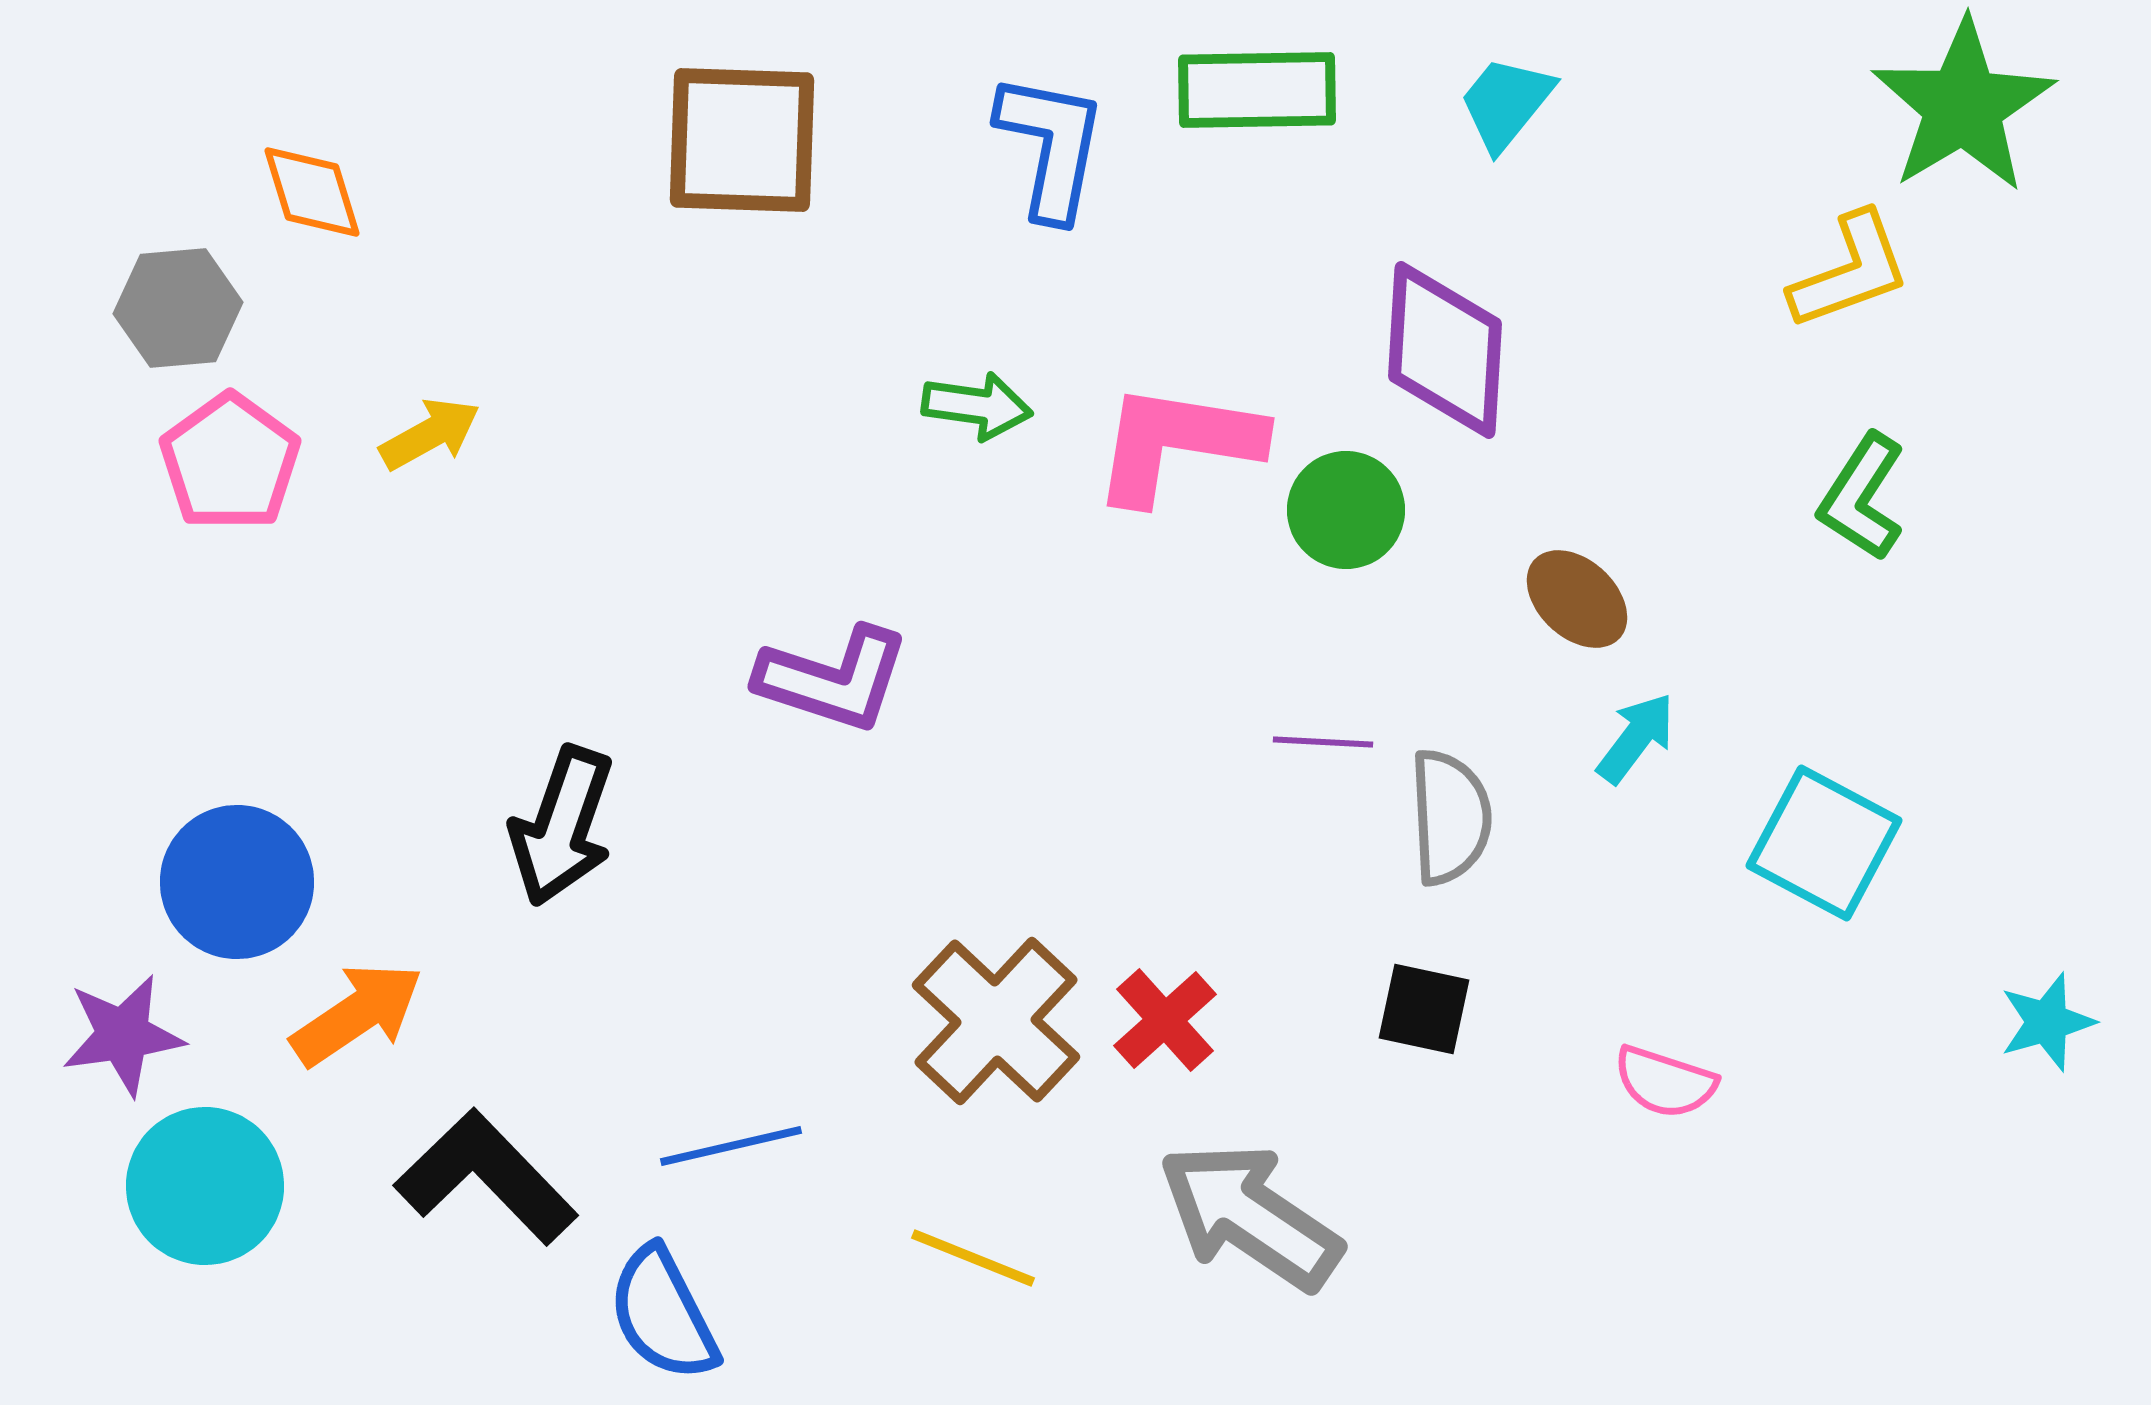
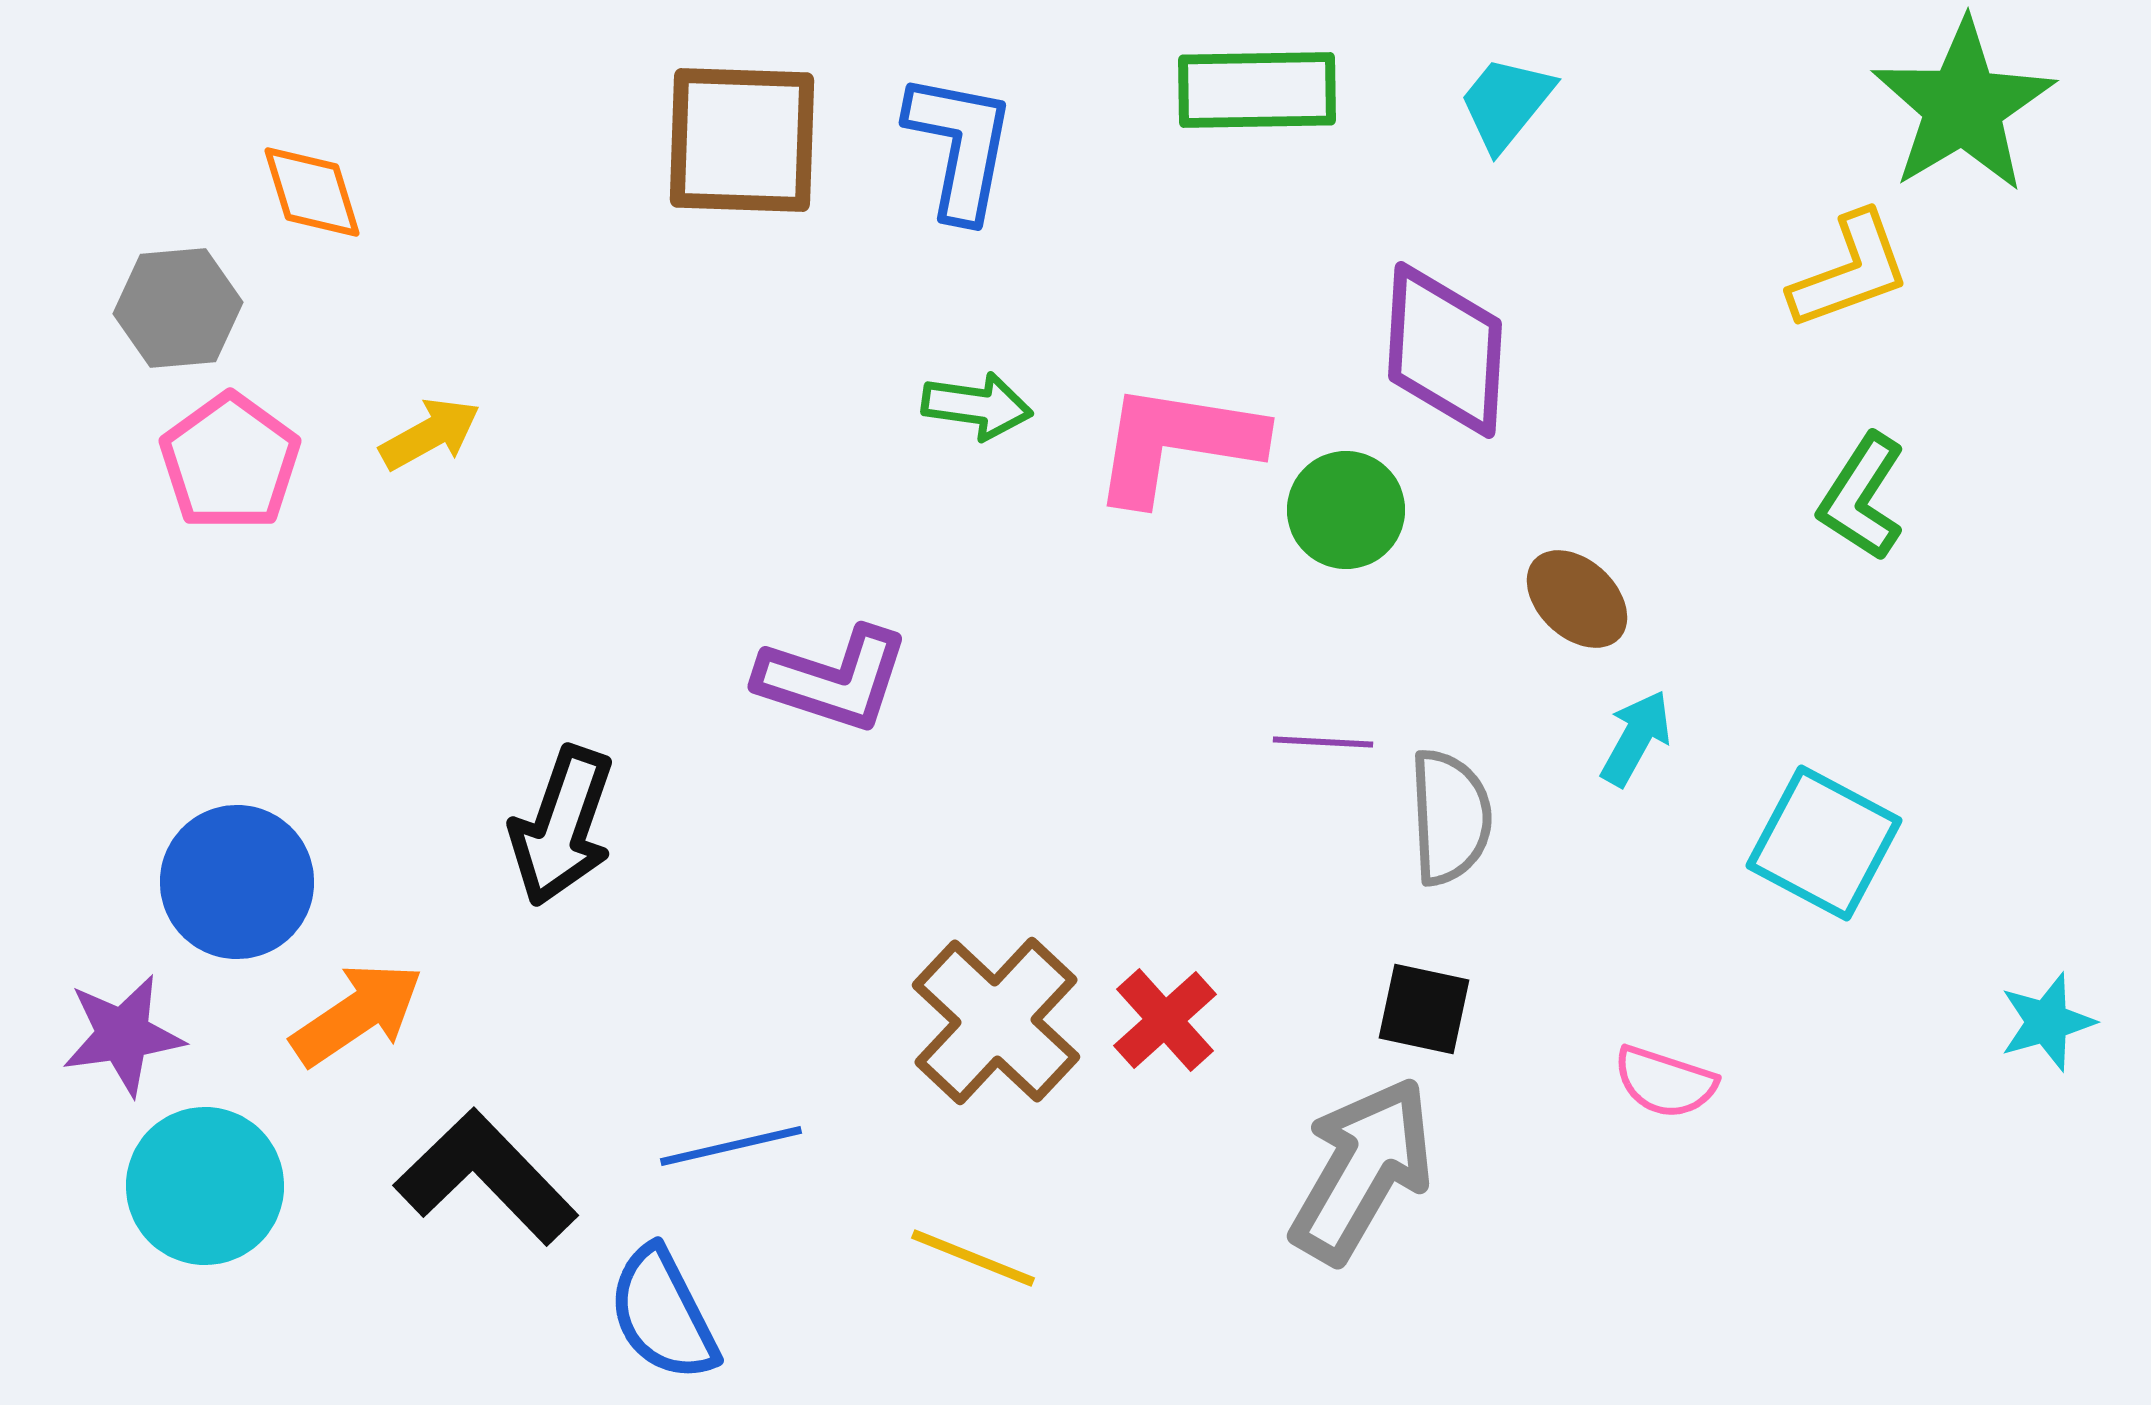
blue L-shape: moved 91 px left
cyan arrow: rotated 8 degrees counterclockwise
gray arrow: moved 112 px right, 46 px up; rotated 86 degrees clockwise
